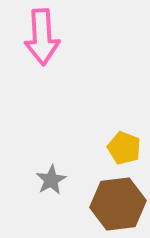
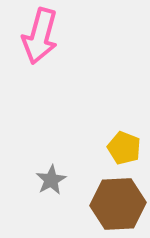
pink arrow: moved 2 px left, 1 px up; rotated 18 degrees clockwise
brown hexagon: rotated 4 degrees clockwise
